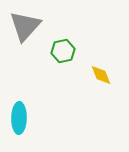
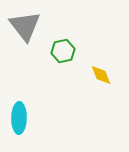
gray triangle: rotated 20 degrees counterclockwise
